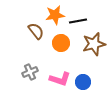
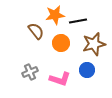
blue circle: moved 4 px right, 12 px up
